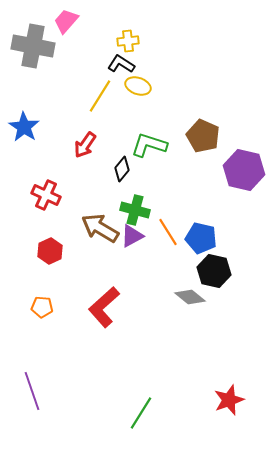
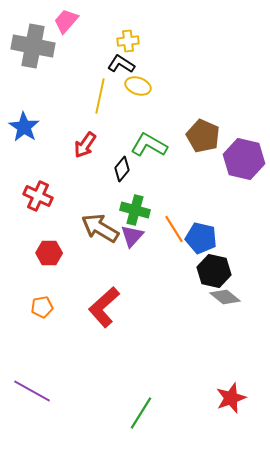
yellow line: rotated 20 degrees counterclockwise
green L-shape: rotated 12 degrees clockwise
purple hexagon: moved 11 px up
red cross: moved 8 px left, 1 px down
orange line: moved 6 px right, 3 px up
purple triangle: rotated 20 degrees counterclockwise
red hexagon: moved 1 px left, 2 px down; rotated 25 degrees clockwise
gray diamond: moved 35 px right
orange pentagon: rotated 15 degrees counterclockwise
purple line: rotated 42 degrees counterclockwise
red star: moved 2 px right, 2 px up
